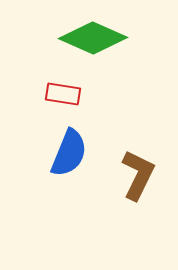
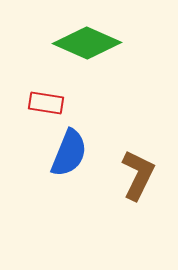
green diamond: moved 6 px left, 5 px down
red rectangle: moved 17 px left, 9 px down
